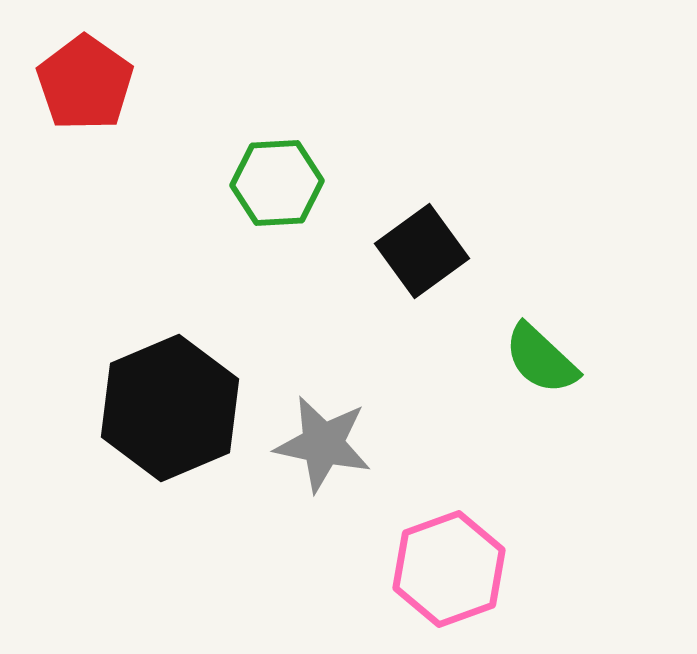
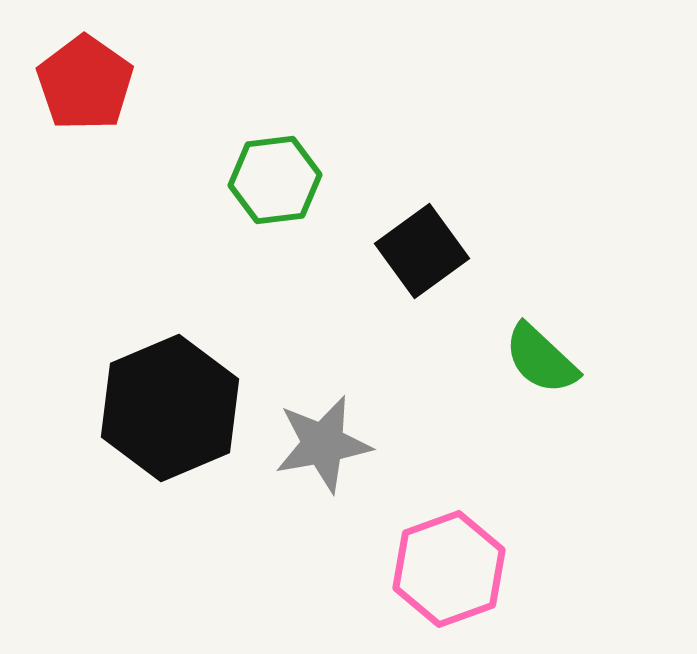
green hexagon: moved 2 px left, 3 px up; rotated 4 degrees counterclockwise
gray star: rotated 22 degrees counterclockwise
